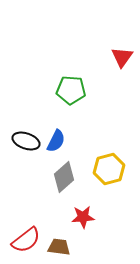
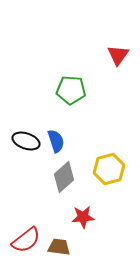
red triangle: moved 4 px left, 2 px up
blue semicircle: rotated 45 degrees counterclockwise
